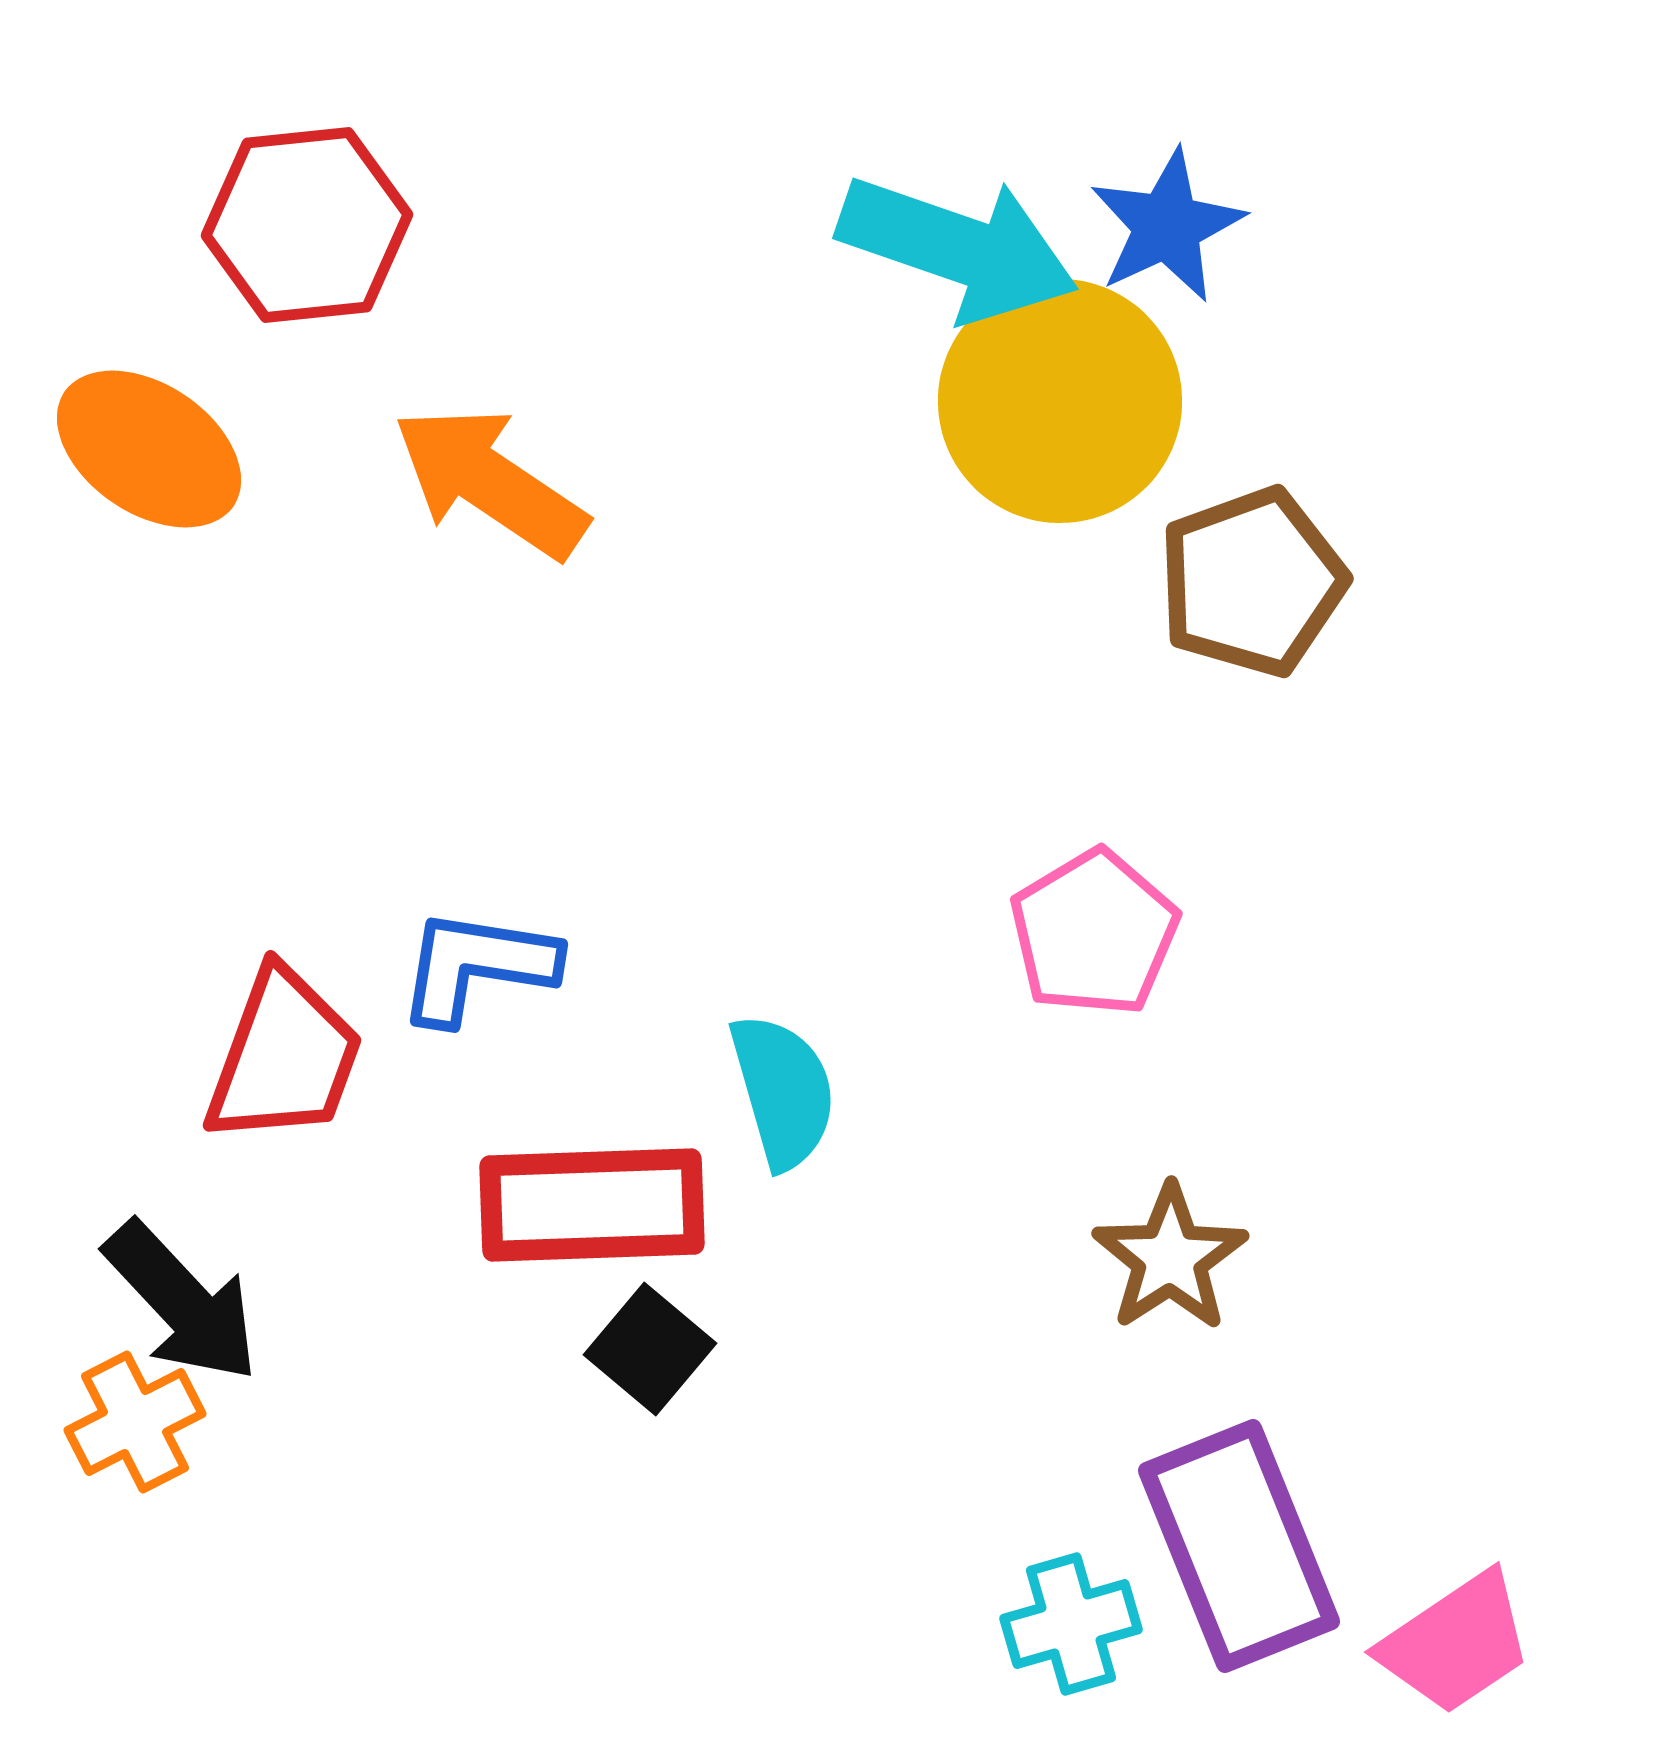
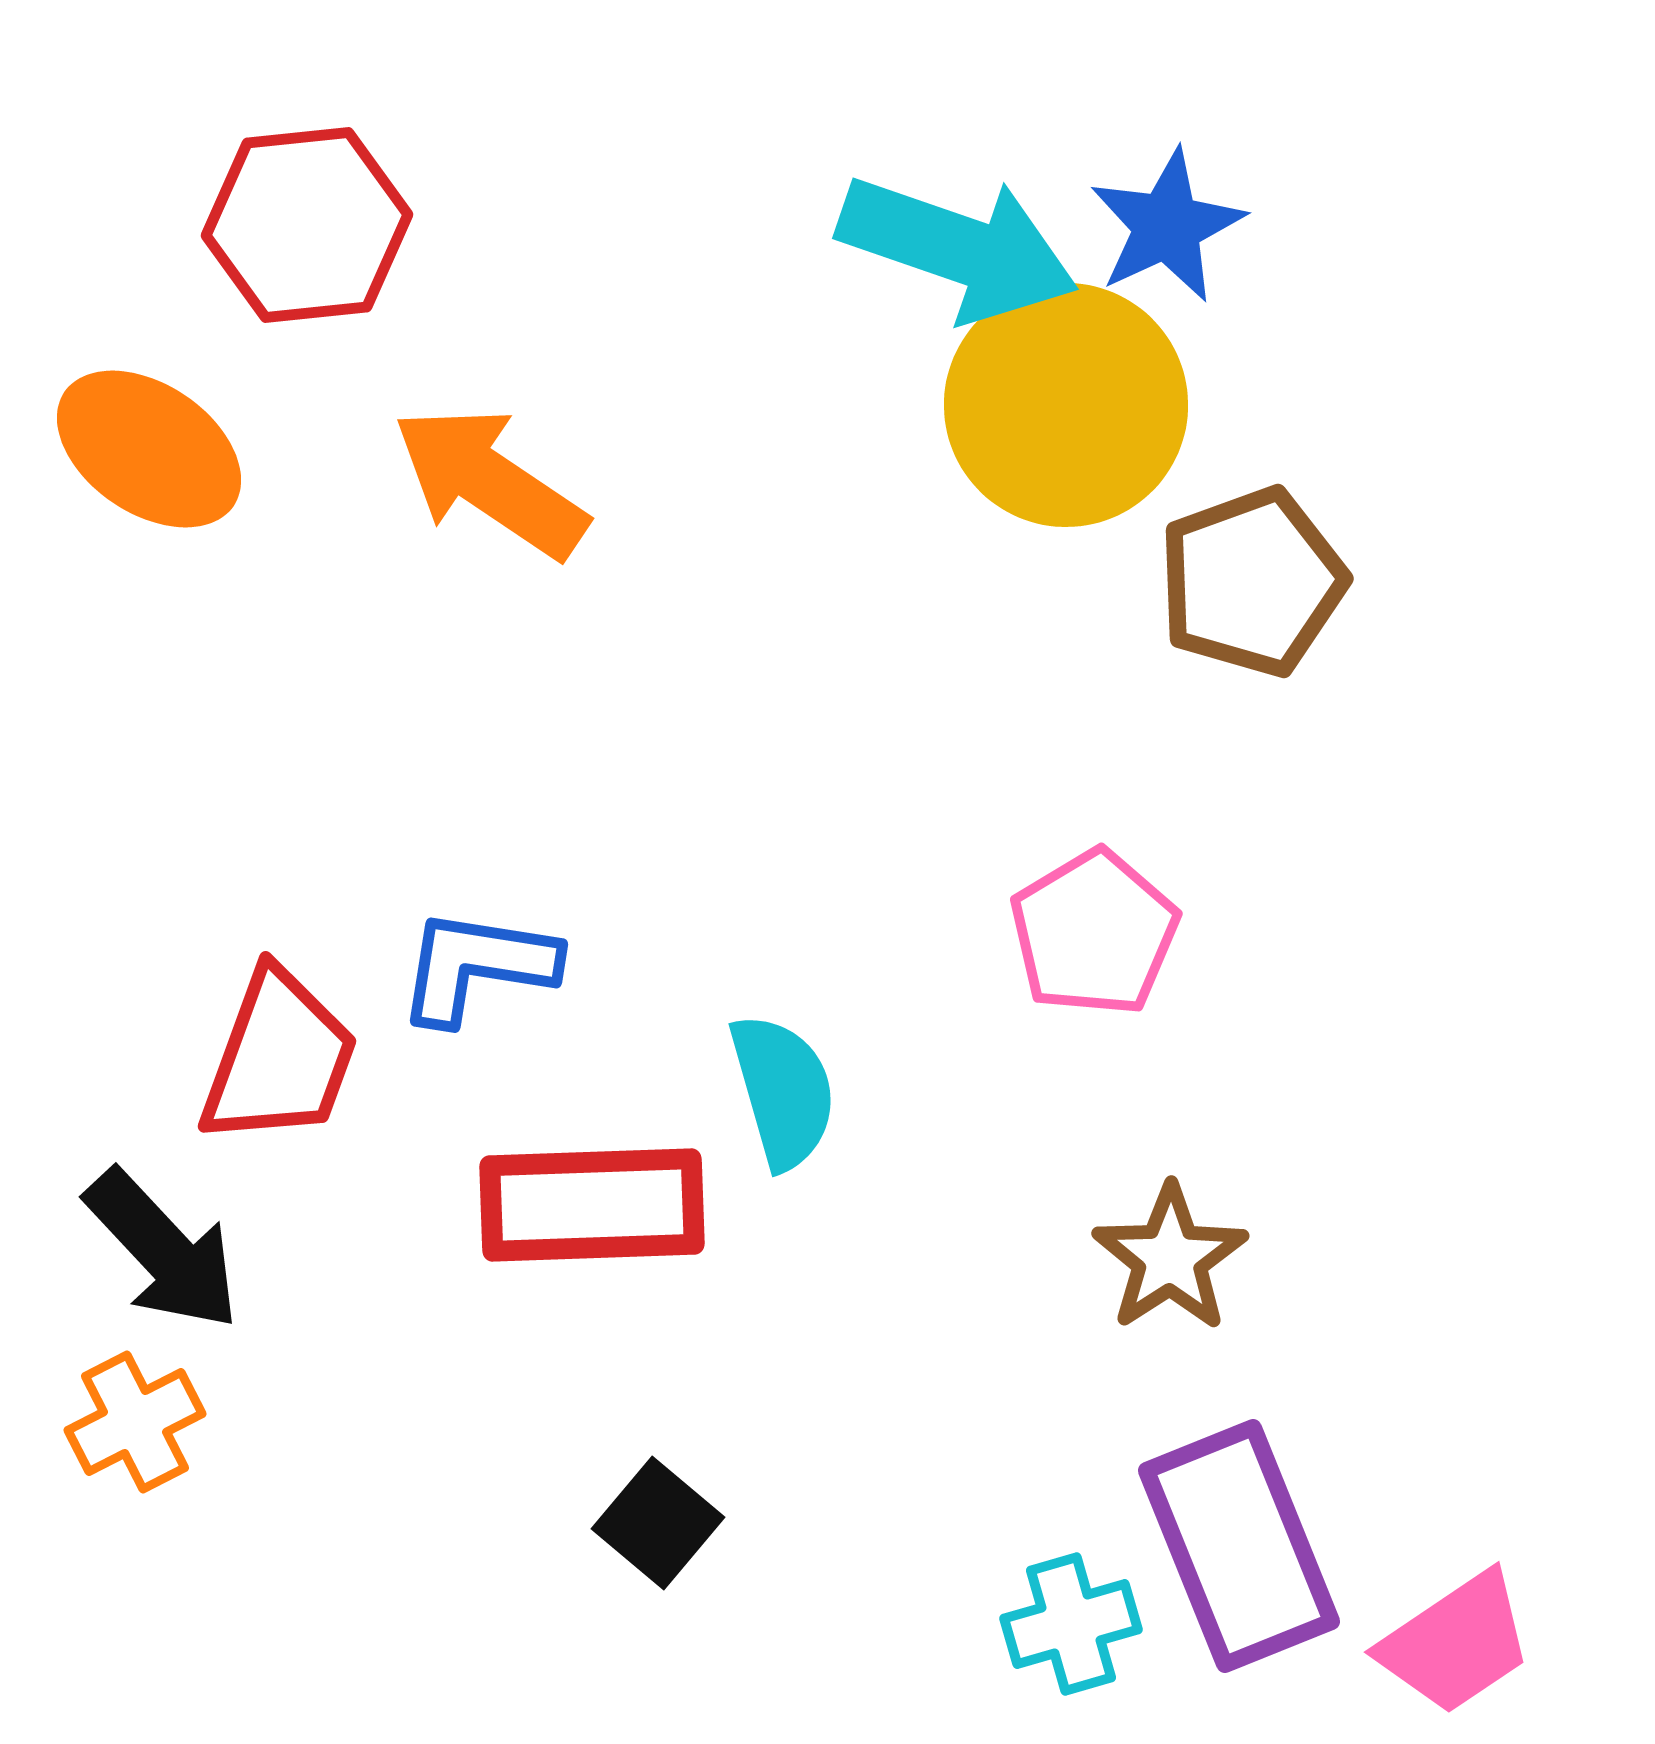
yellow circle: moved 6 px right, 4 px down
red trapezoid: moved 5 px left, 1 px down
black arrow: moved 19 px left, 52 px up
black square: moved 8 px right, 174 px down
